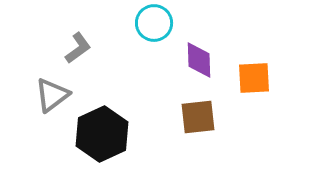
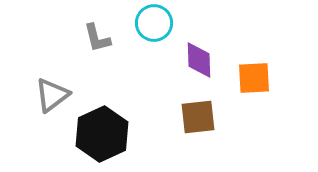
gray L-shape: moved 19 px right, 10 px up; rotated 112 degrees clockwise
